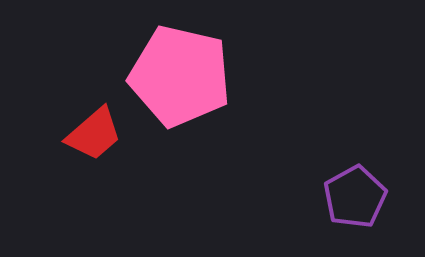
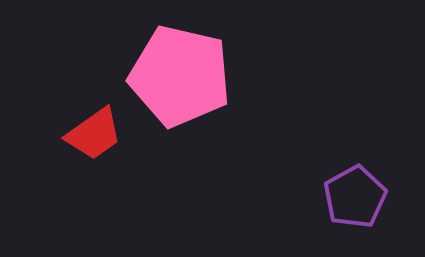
red trapezoid: rotated 6 degrees clockwise
